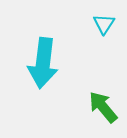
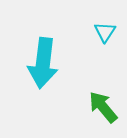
cyan triangle: moved 1 px right, 8 px down
